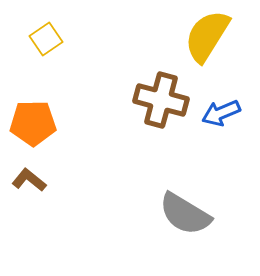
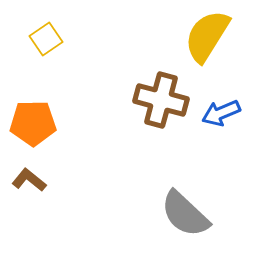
gray semicircle: rotated 12 degrees clockwise
